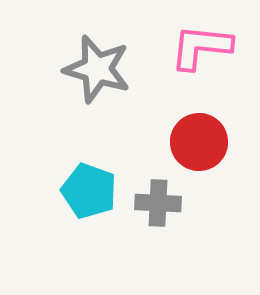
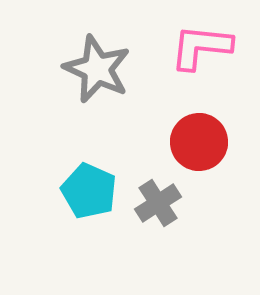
gray star: rotated 8 degrees clockwise
cyan pentagon: rotated 4 degrees clockwise
gray cross: rotated 36 degrees counterclockwise
